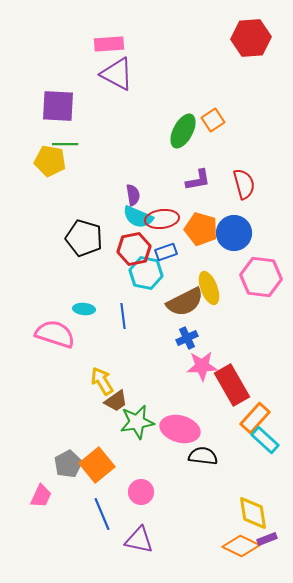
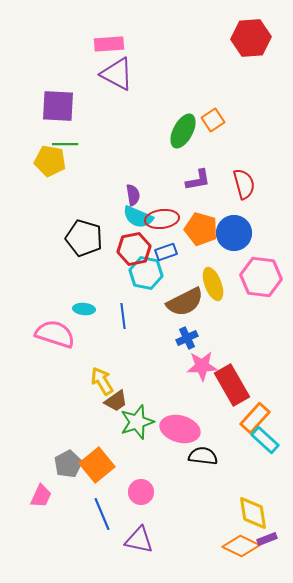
yellow ellipse at (209, 288): moved 4 px right, 4 px up
green star at (137, 422): rotated 8 degrees counterclockwise
